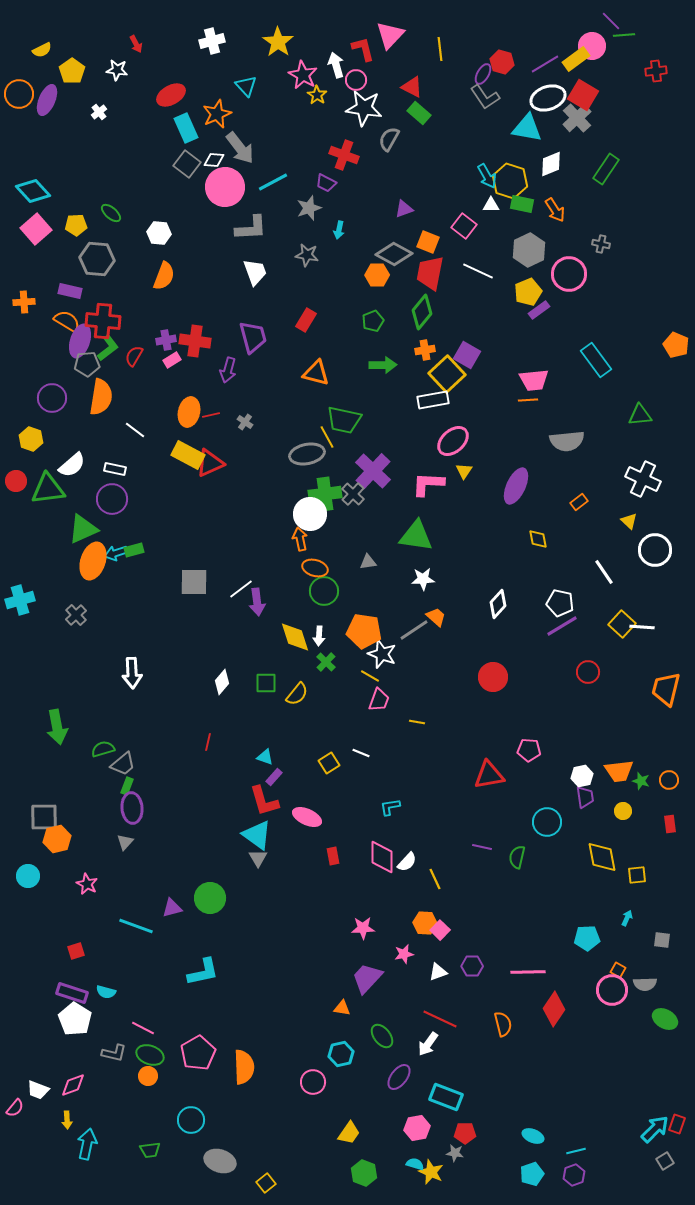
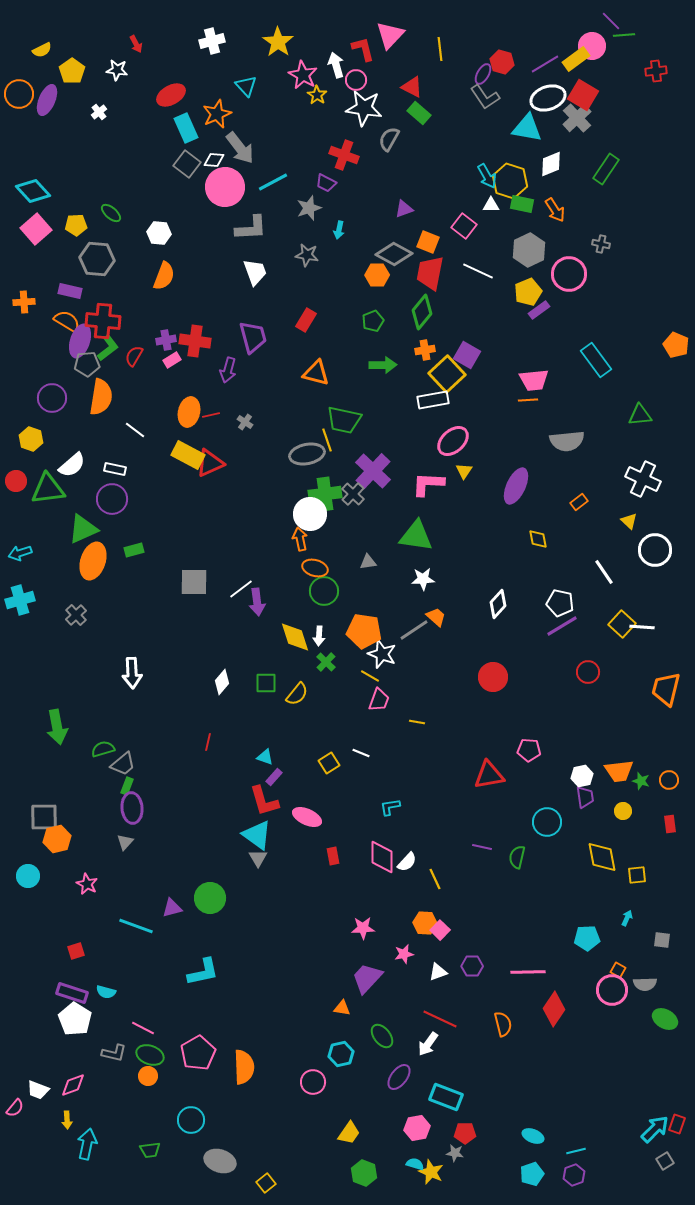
yellow line at (327, 437): moved 3 px down; rotated 10 degrees clockwise
cyan arrow at (116, 553): moved 96 px left
